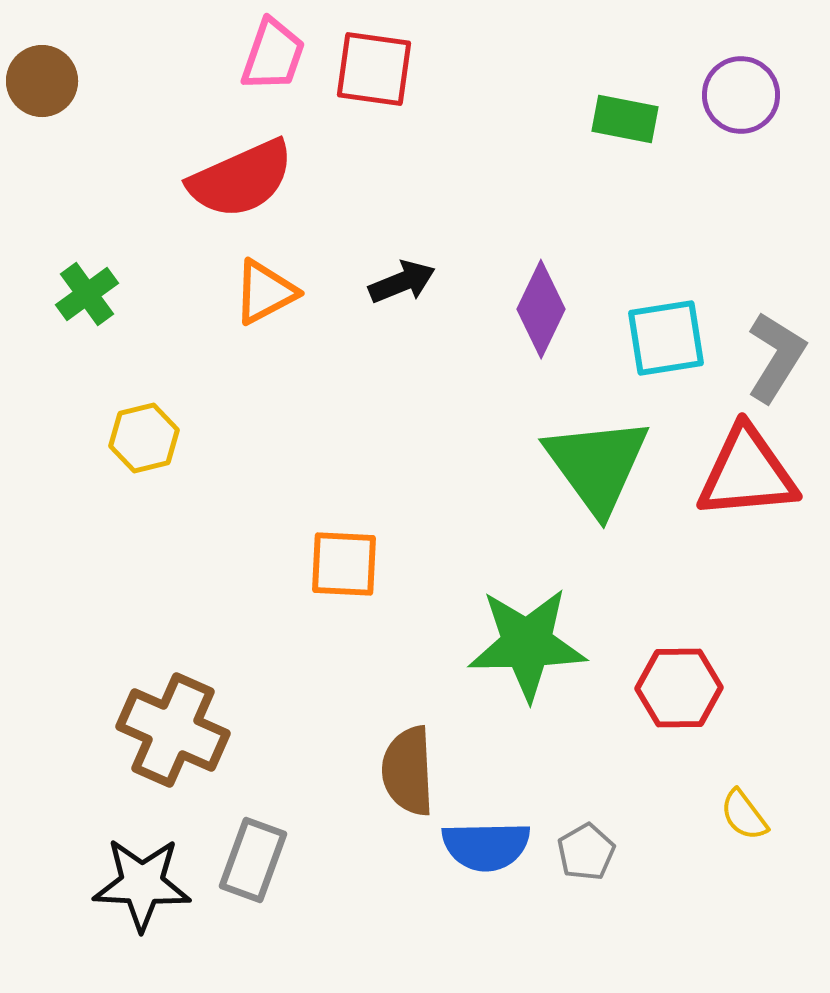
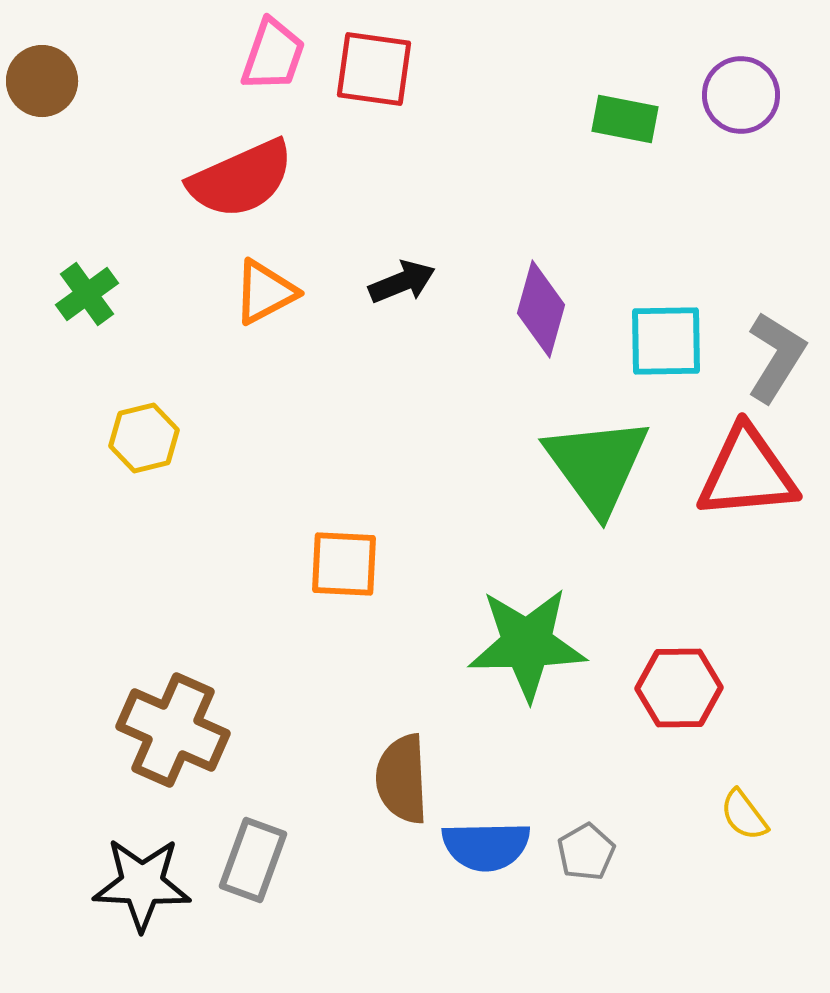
purple diamond: rotated 10 degrees counterclockwise
cyan square: moved 3 px down; rotated 8 degrees clockwise
brown semicircle: moved 6 px left, 8 px down
